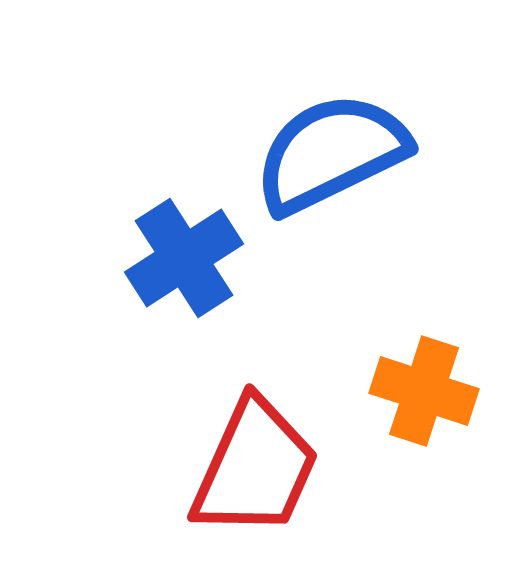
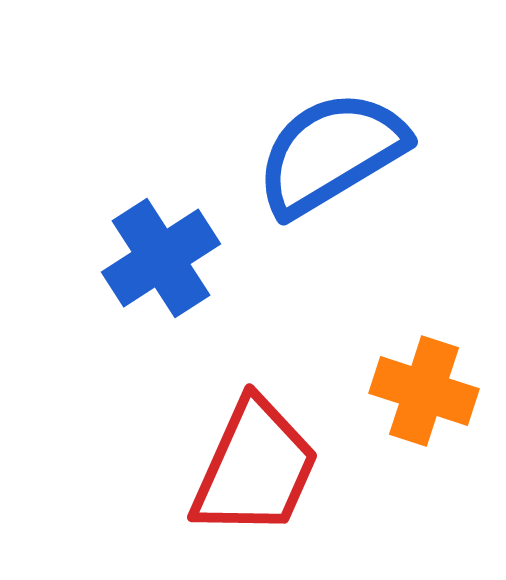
blue semicircle: rotated 5 degrees counterclockwise
blue cross: moved 23 px left
